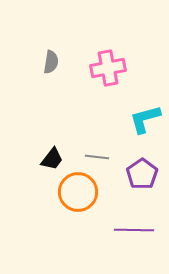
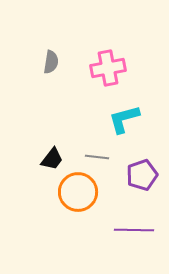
cyan L-shape: moved 21 px left
purple pentagon: moved 1 px down; rotated 16 degrees clockwise
